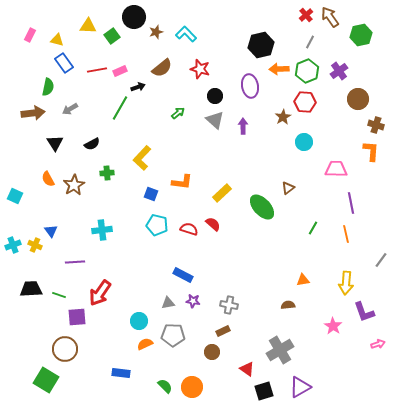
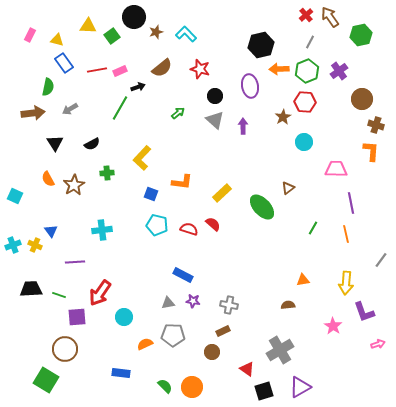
brown circle at (358, 99): moved 4 px right
cyan circle at (139, 321): moved 15 px left, 4 px up
